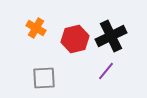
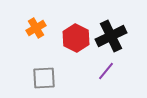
orange cross: rotated 30 degrees clockwise
red hexagon: moved 1 px right, 1 px up; rotated 20 degrees counterclockwise
